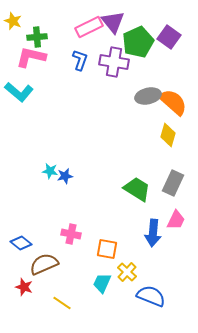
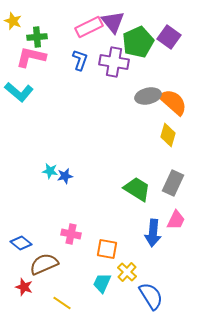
blue semicircle: rotated 36 degrees clockwise
